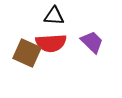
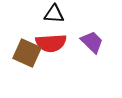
black triangle: moved 2 px up
